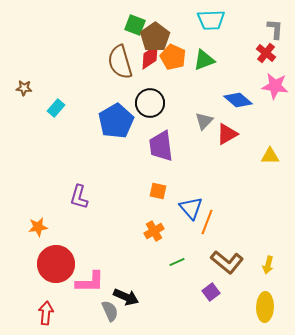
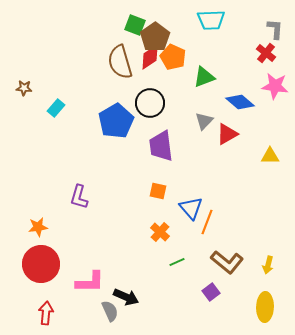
green triangle: moved 17 px down
blue diamond: moved 2 px right, 2 px down
orange cross: moved 6 px right, 1 px down; rotated 18 degrees counterclockwise
red circle: moved 15 px left
